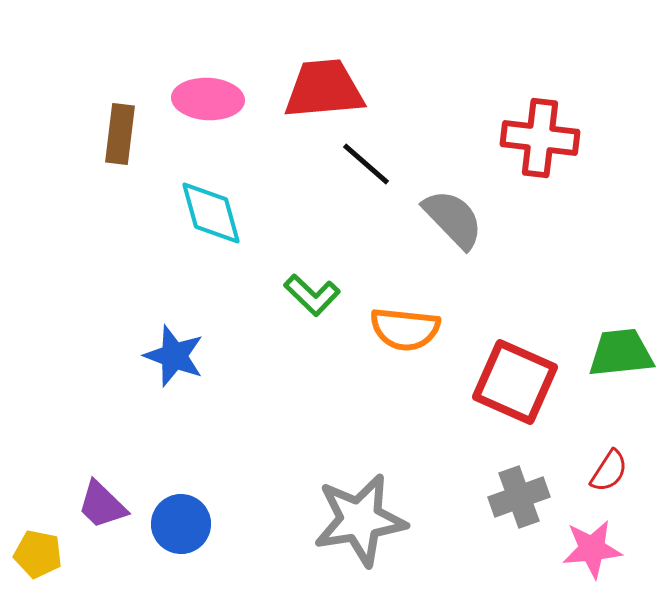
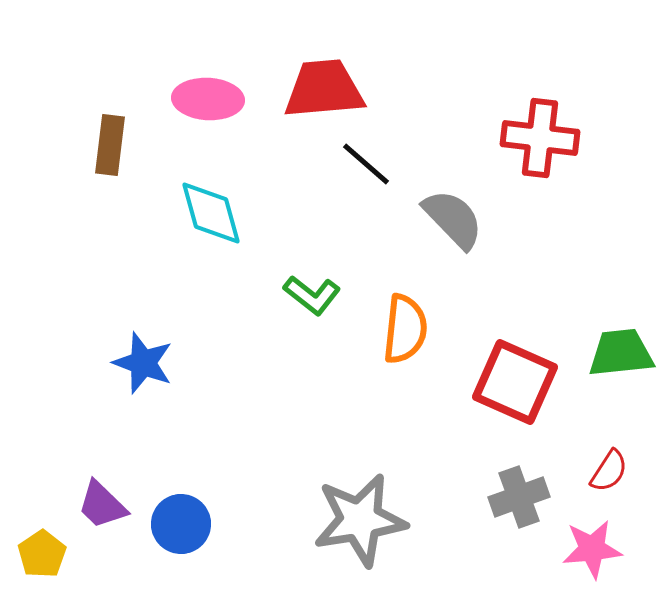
brown rectangle: moved 10 px left, 11 px down
green L-shape: rotated 6 degrees counterclockwise
orange semicircle: rotated 90 degrees counterclockwise
blue star: moved 31 px left, 7 px down
yellow pentagon: moved 4 px right; rotated 27 degrees clockwise
